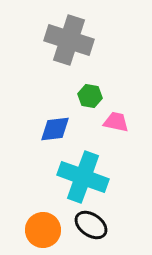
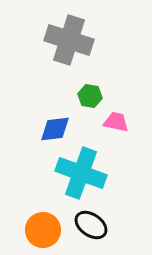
cyan cross: moved 2 px left, 4 px up
